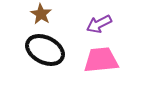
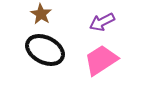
purple arrow: moved 3 px right, 2 px up
pink trapezoid: rotated 27 degrees counterclockwise
